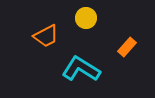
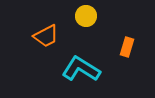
yellow circle: moved 2 px up
orange rectangle: rotated 24 degrees counterclockwise
